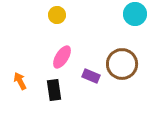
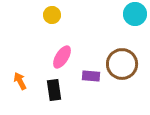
yellow circle: moved 5 px left
purple rectangle: rotated 18 degrees counterclockwise
